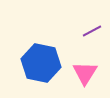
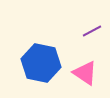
pink triangle: rotated 28 degrees counterclockwise
